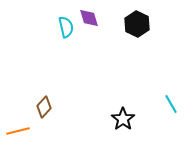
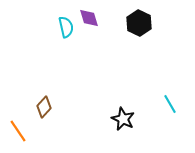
black hexagon: moved 2 px right, 1 px up
cyan line: moved 1 px left
black star: rotated 10 degrees counterclockwise
orange line: rotated 70 degrees clockwise
